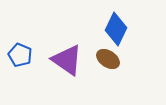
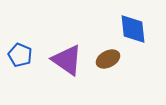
blue diamond: moved 17 px right; rotated 32 degrees counterclockwise
brown ellipse: rotated 60 degrees counterclockwise
